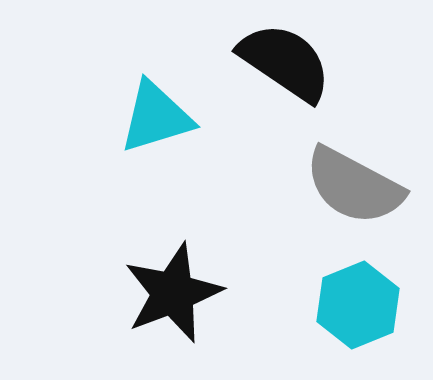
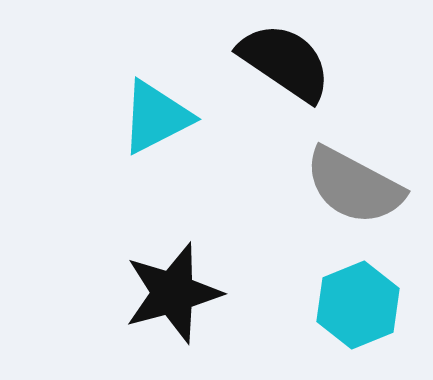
cyan triangle: rotated 10 degrees counterclockwise
black star: rotated 6 degrees clockwise
